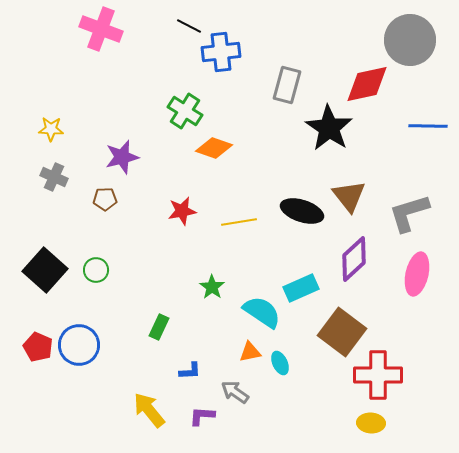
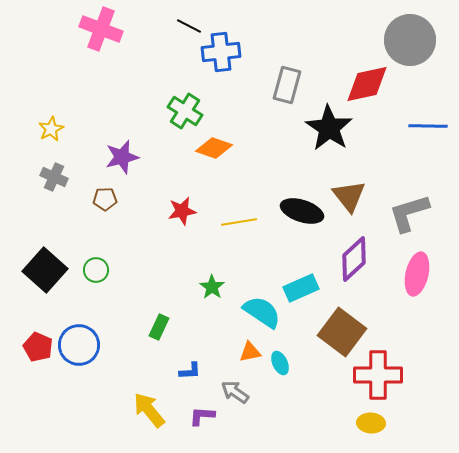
yellow star: rotated 30 degrees counterclockwise
